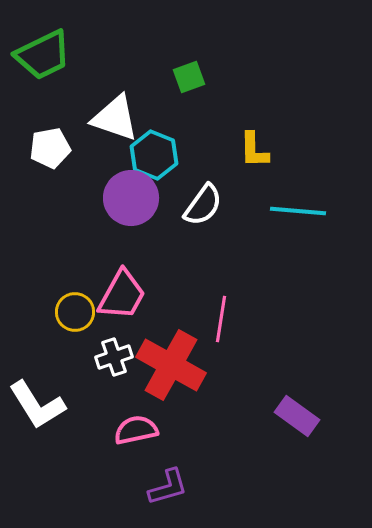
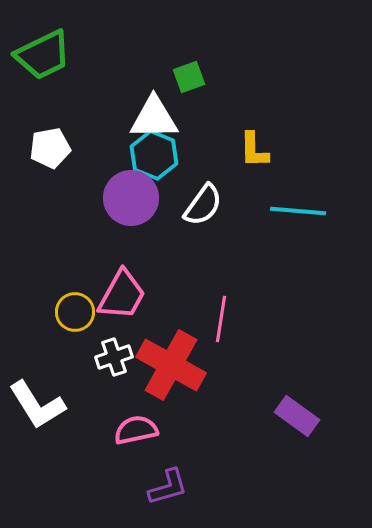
white triangle: moved 39 px right; rotated 20 degrees counterclockwise
